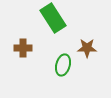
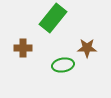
green rectangle: rotated 72 degrees clockwise
green ellipse: rotated 65 degrees clockwise
